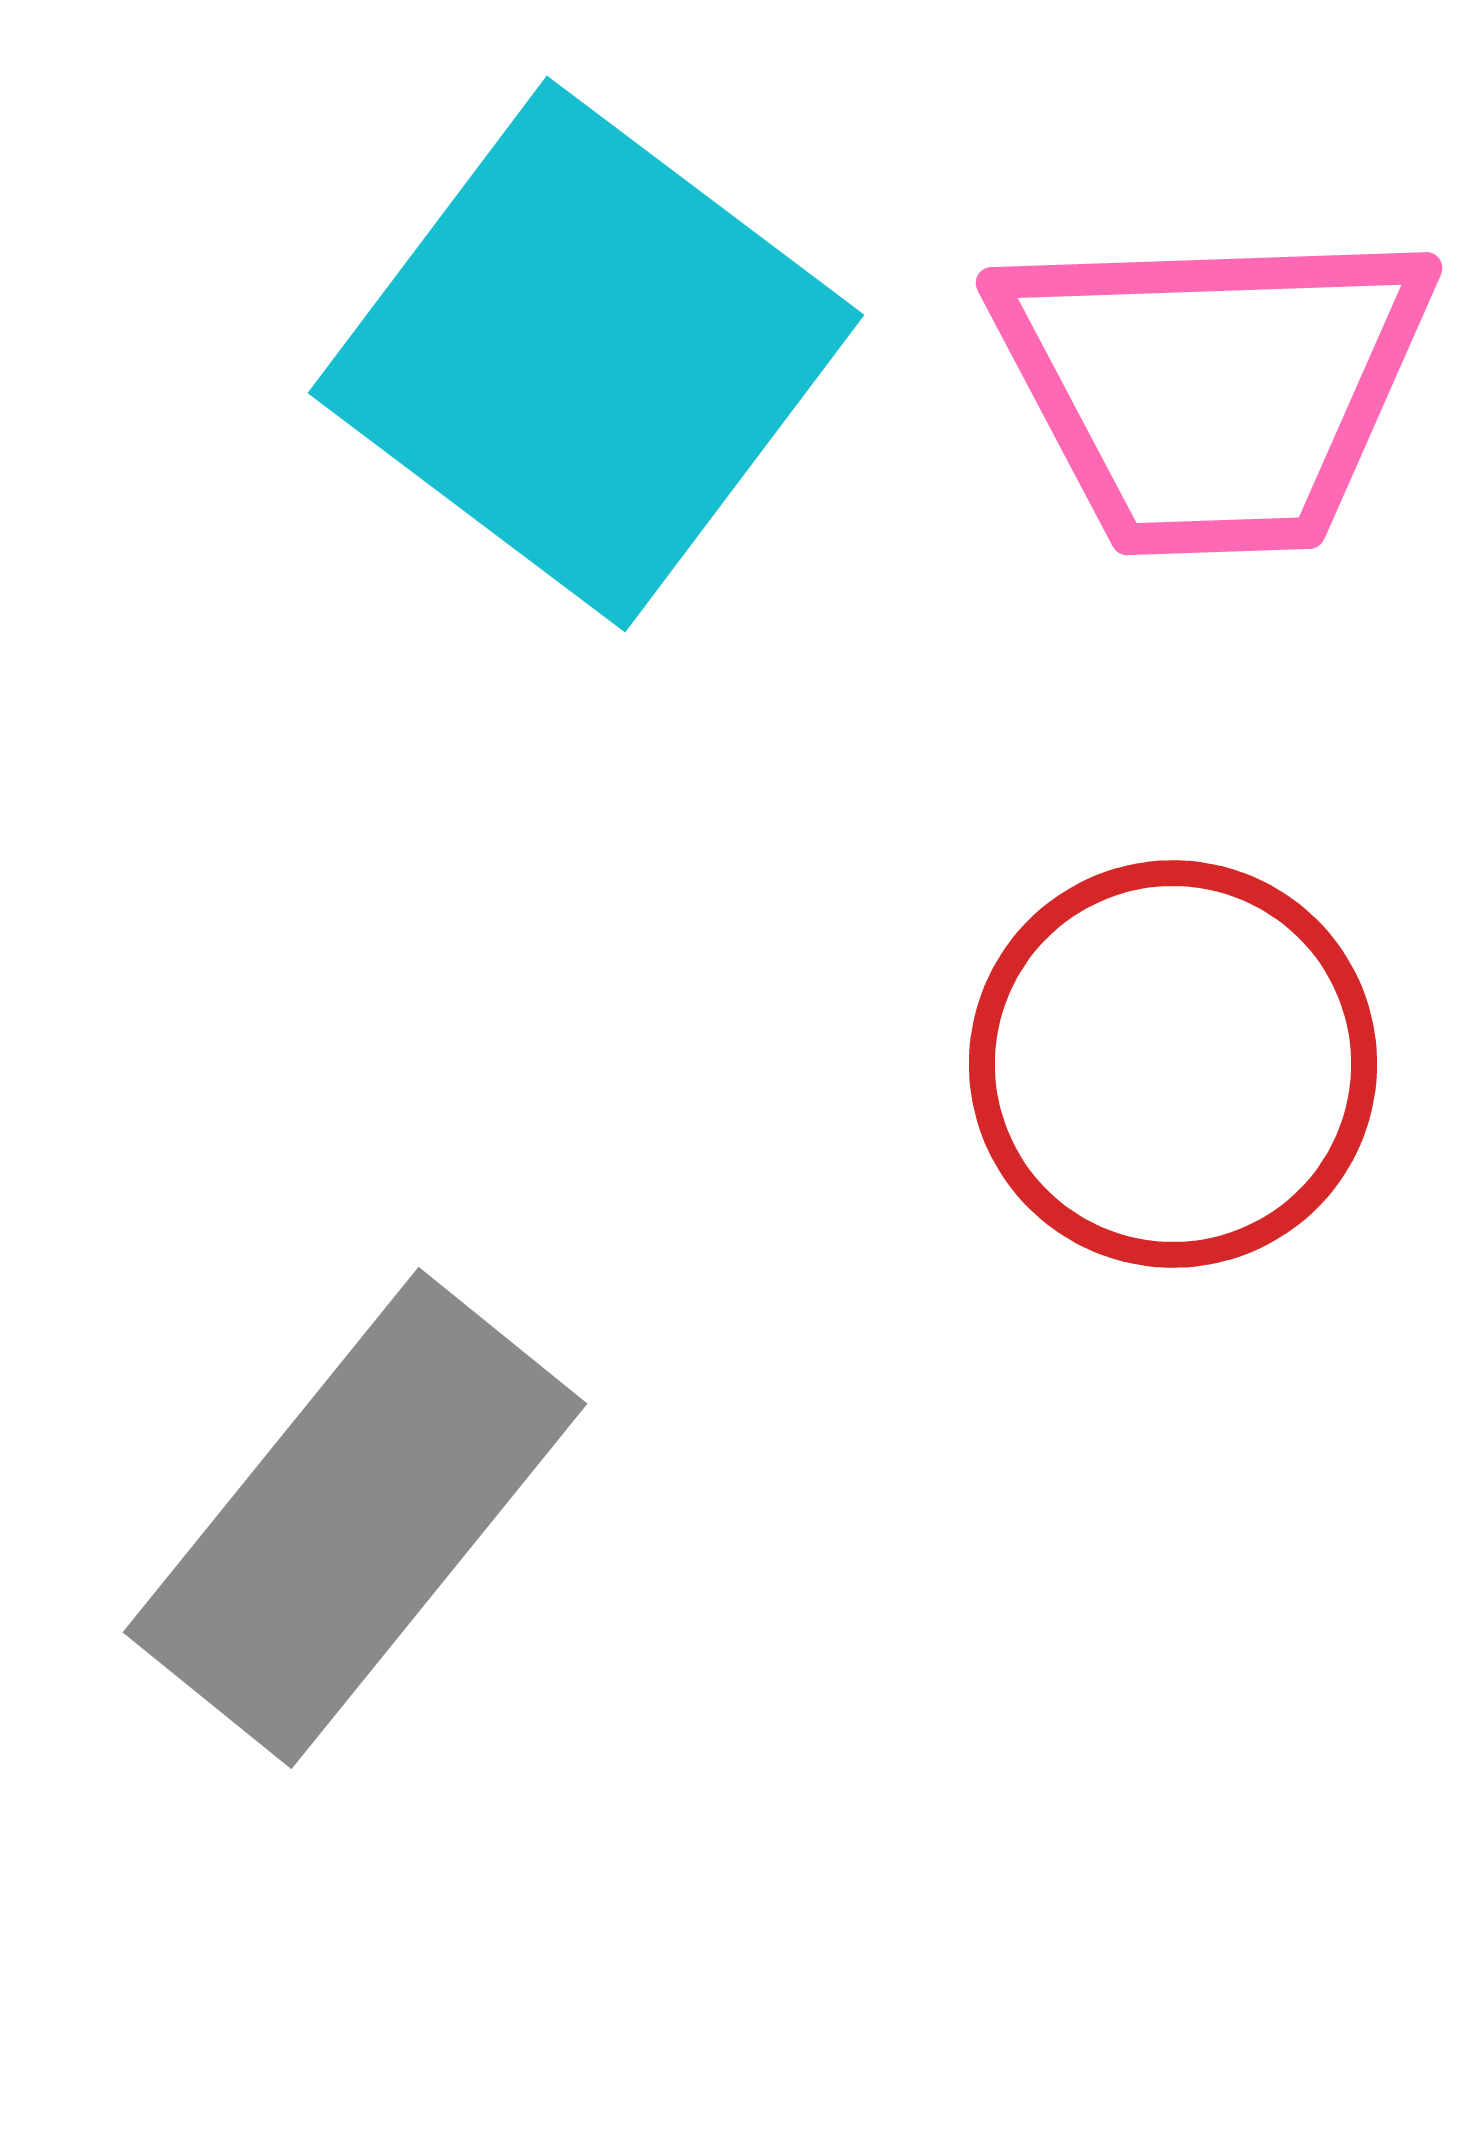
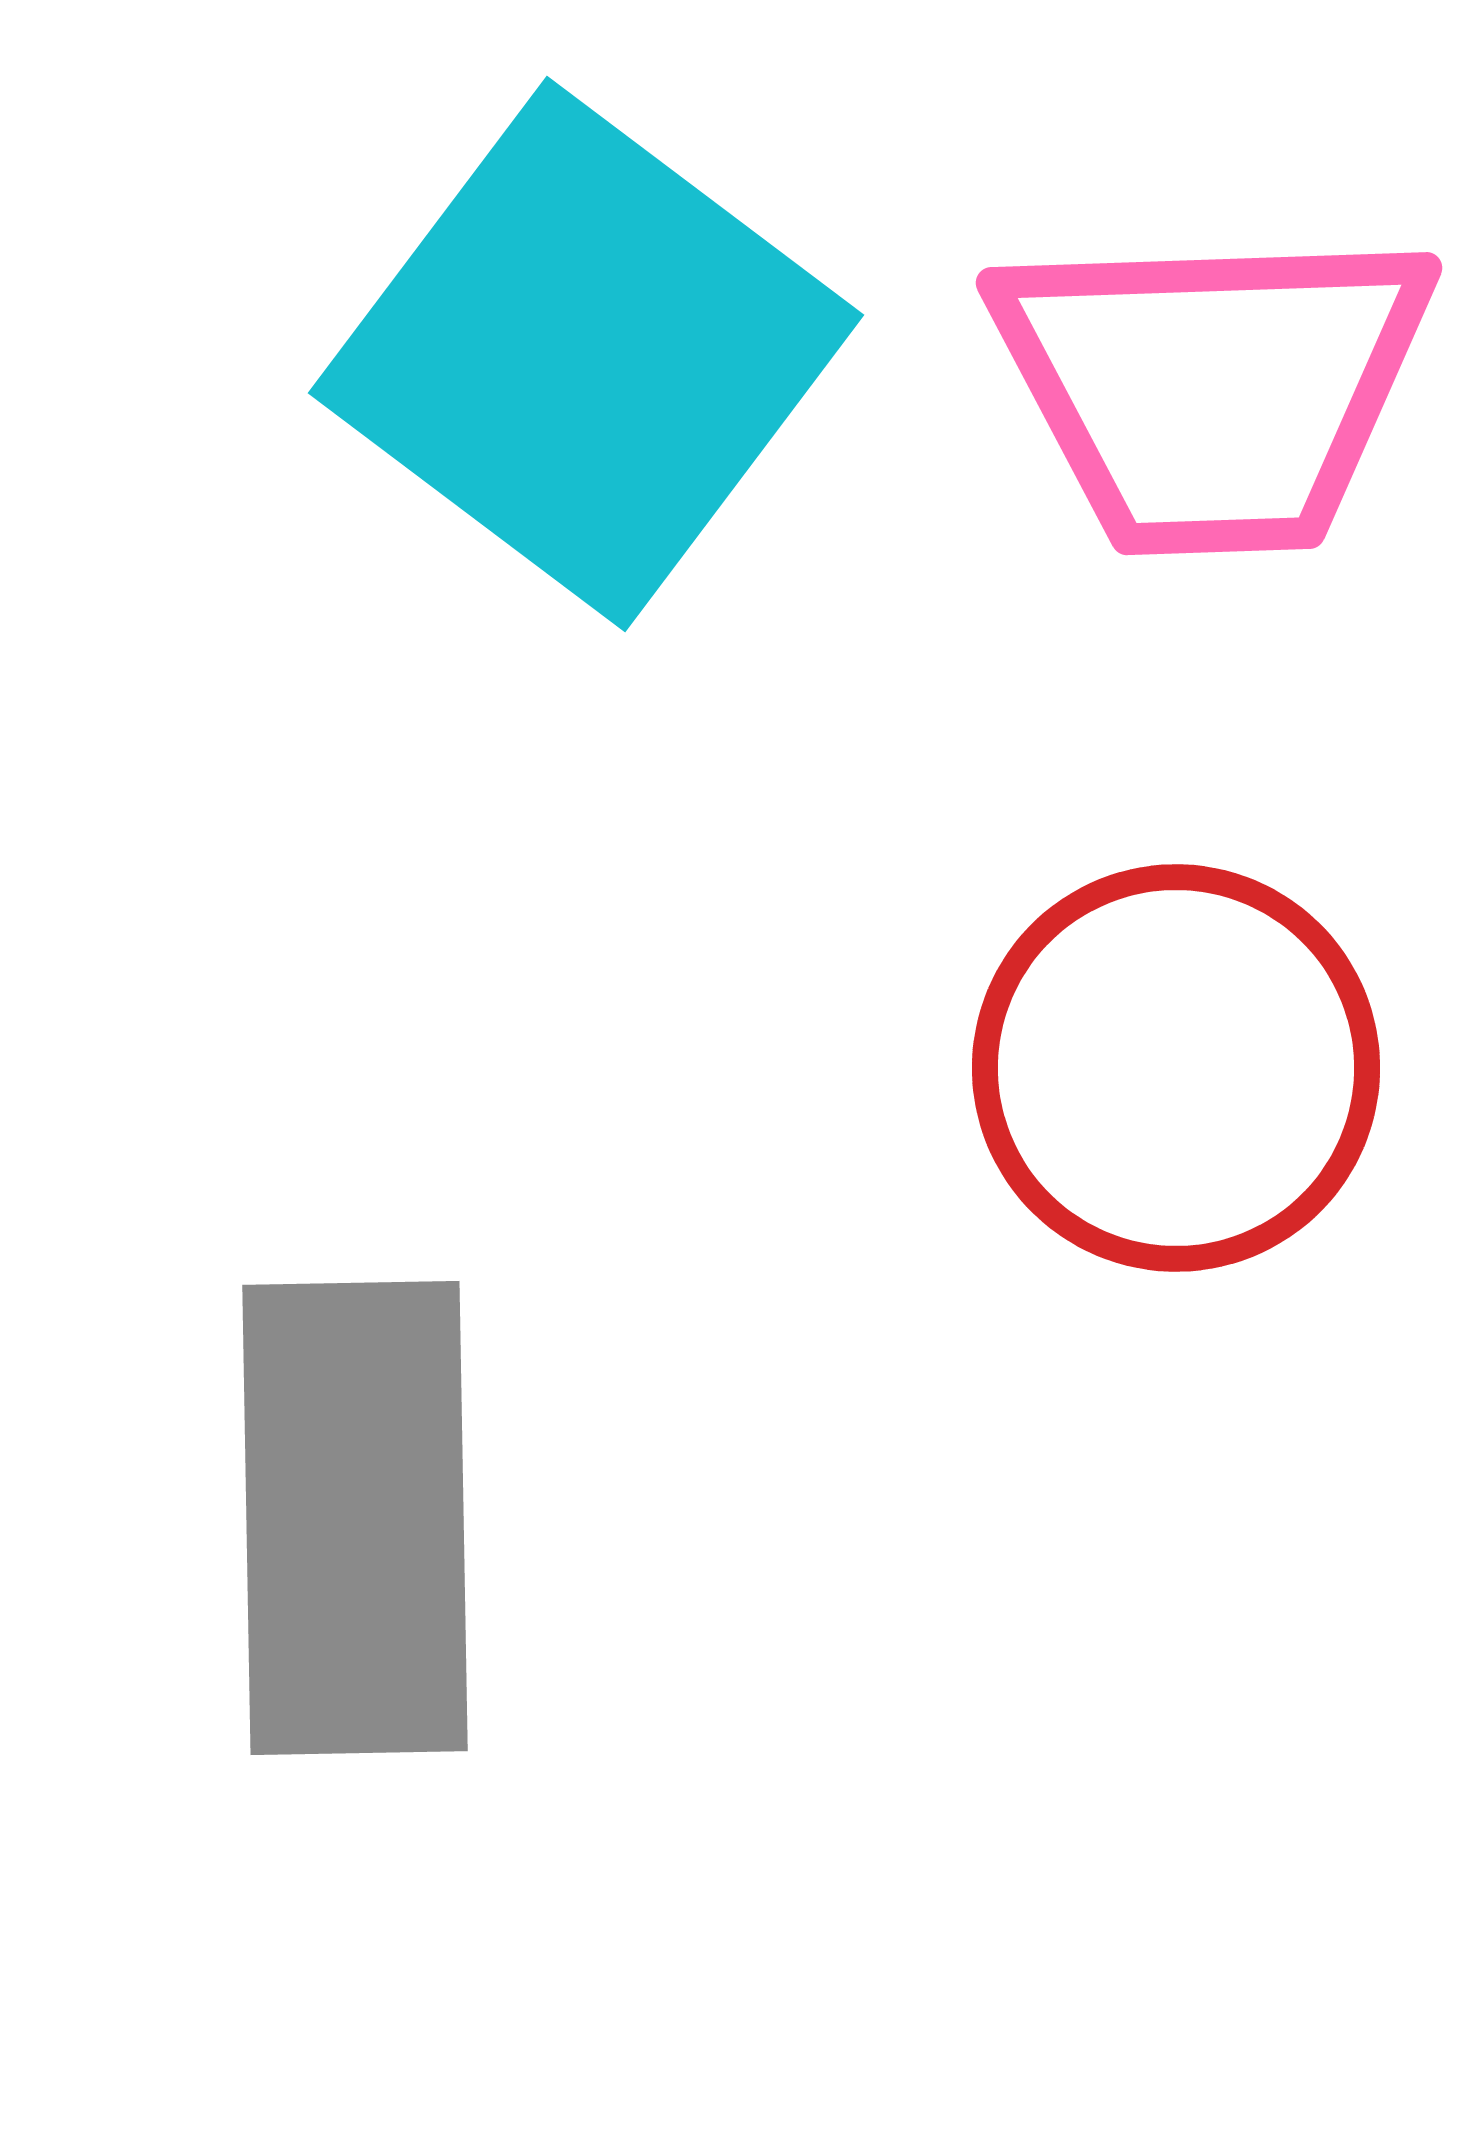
red circle: moved 3 px right, 4 px down
gray rectangle: rotated 40 degrees counterclockwise
